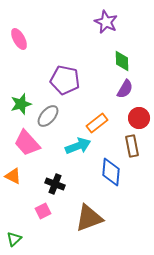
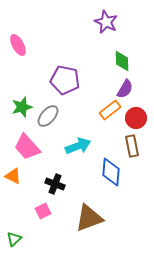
pink ellipse: moved 1 px left, 6 px down
green star: moved 1 px right, 3 px down
red circle: moved 3 px left
orange rectangle: moved 13 px right, 13 px up
pink trapezoid: moved 4 px down
